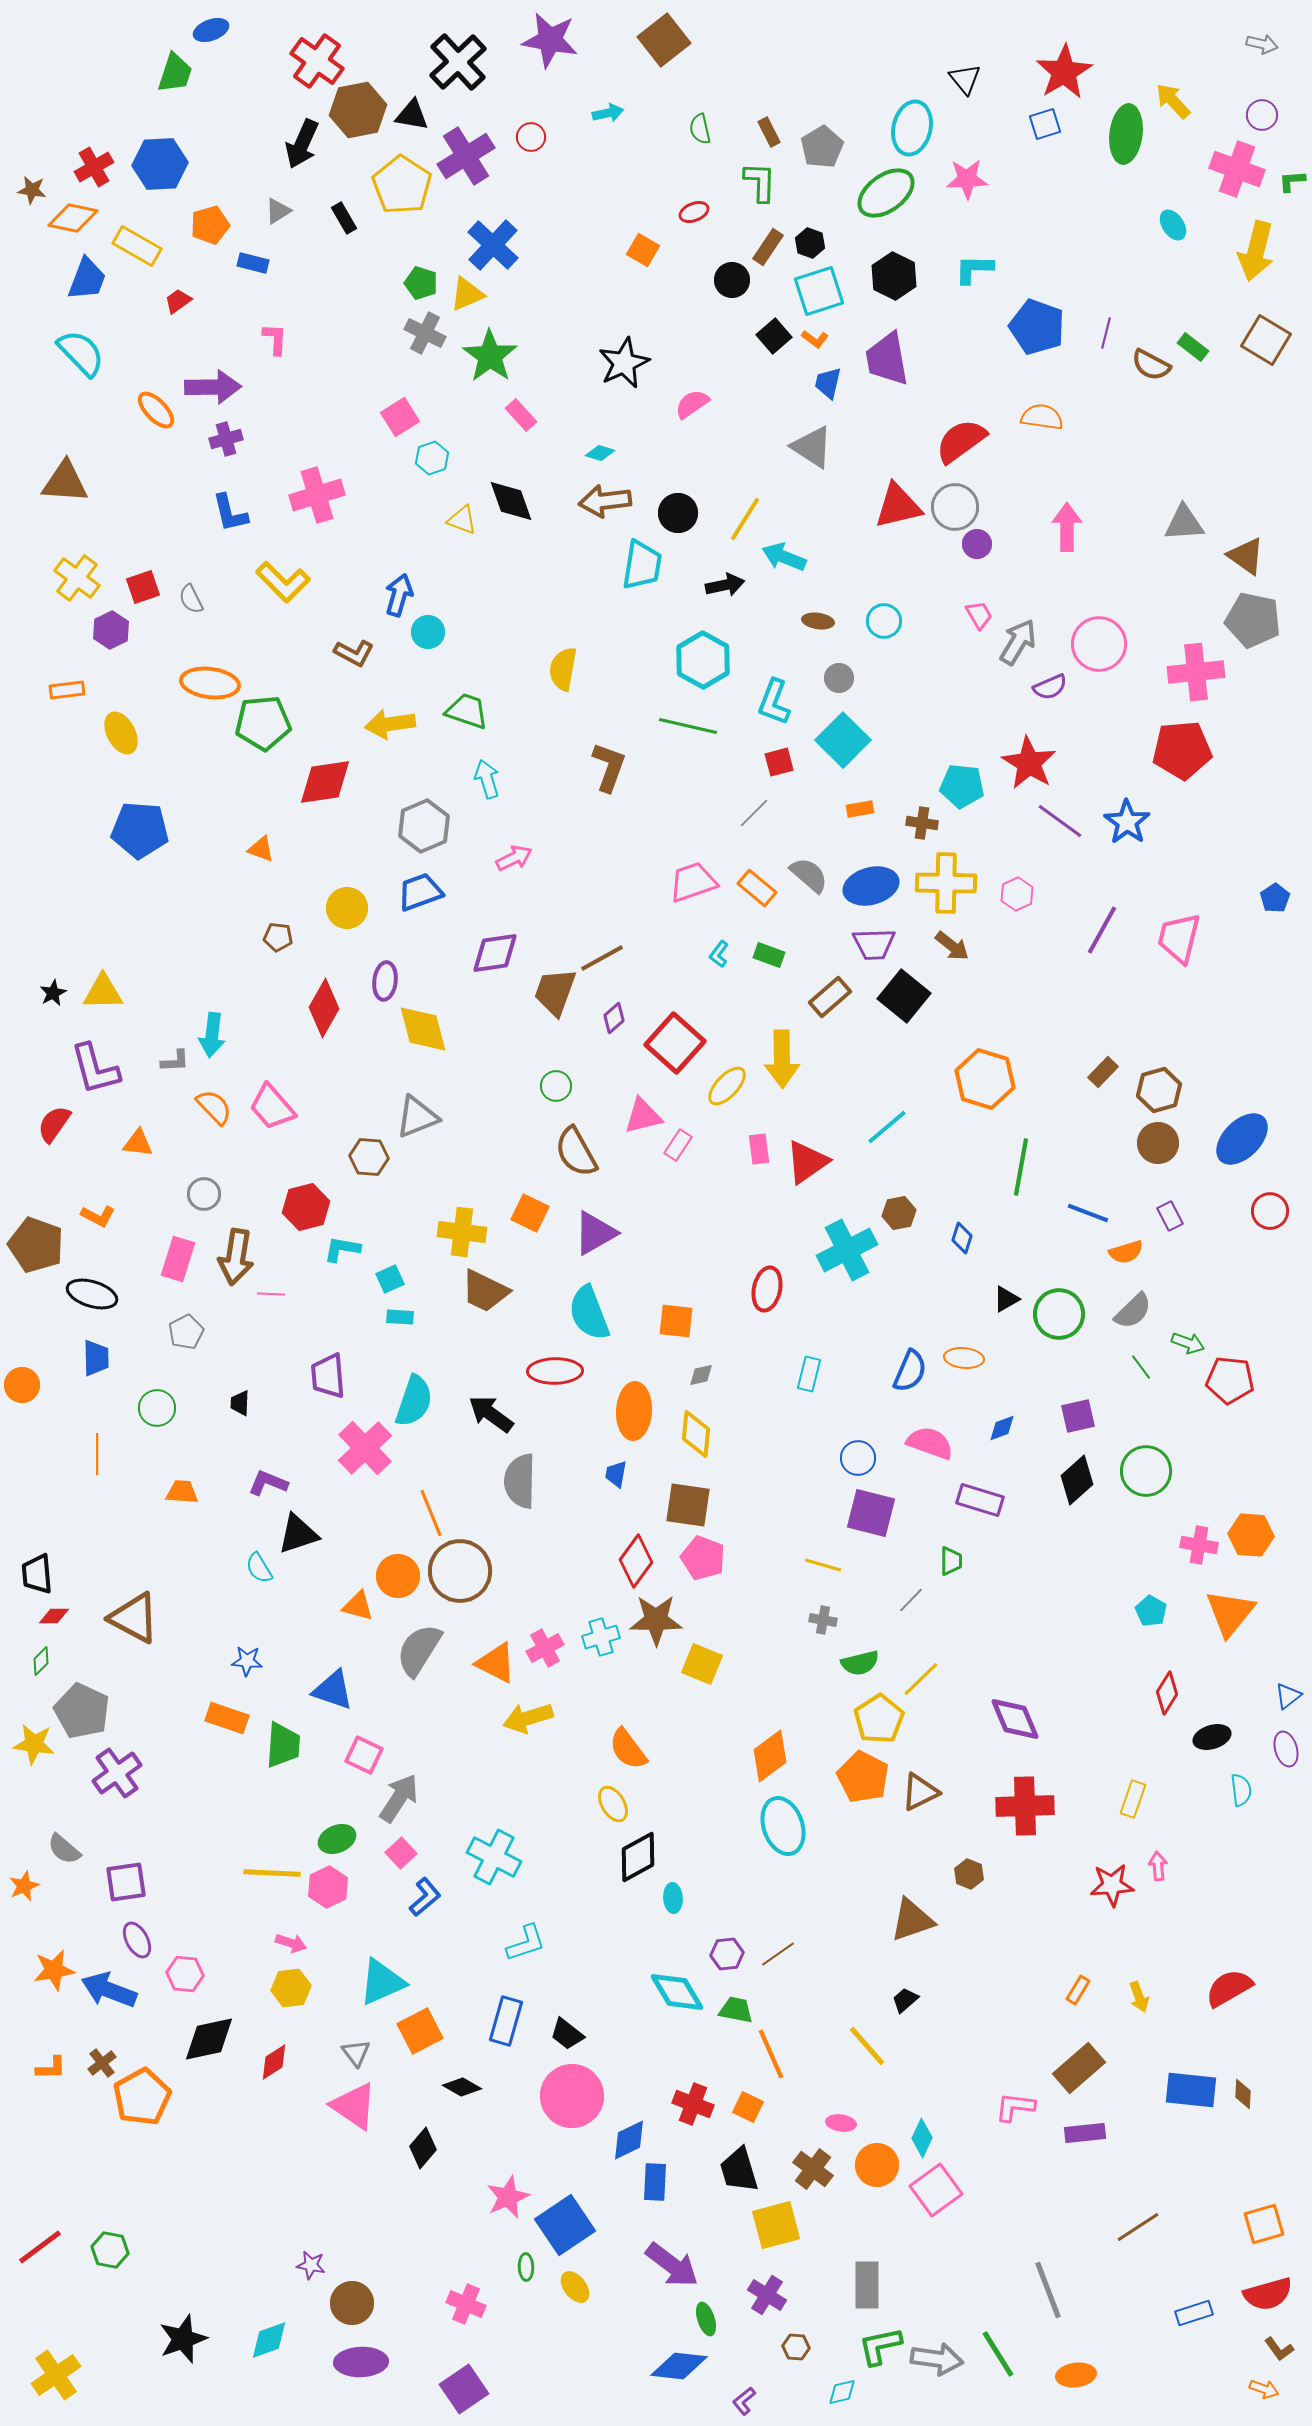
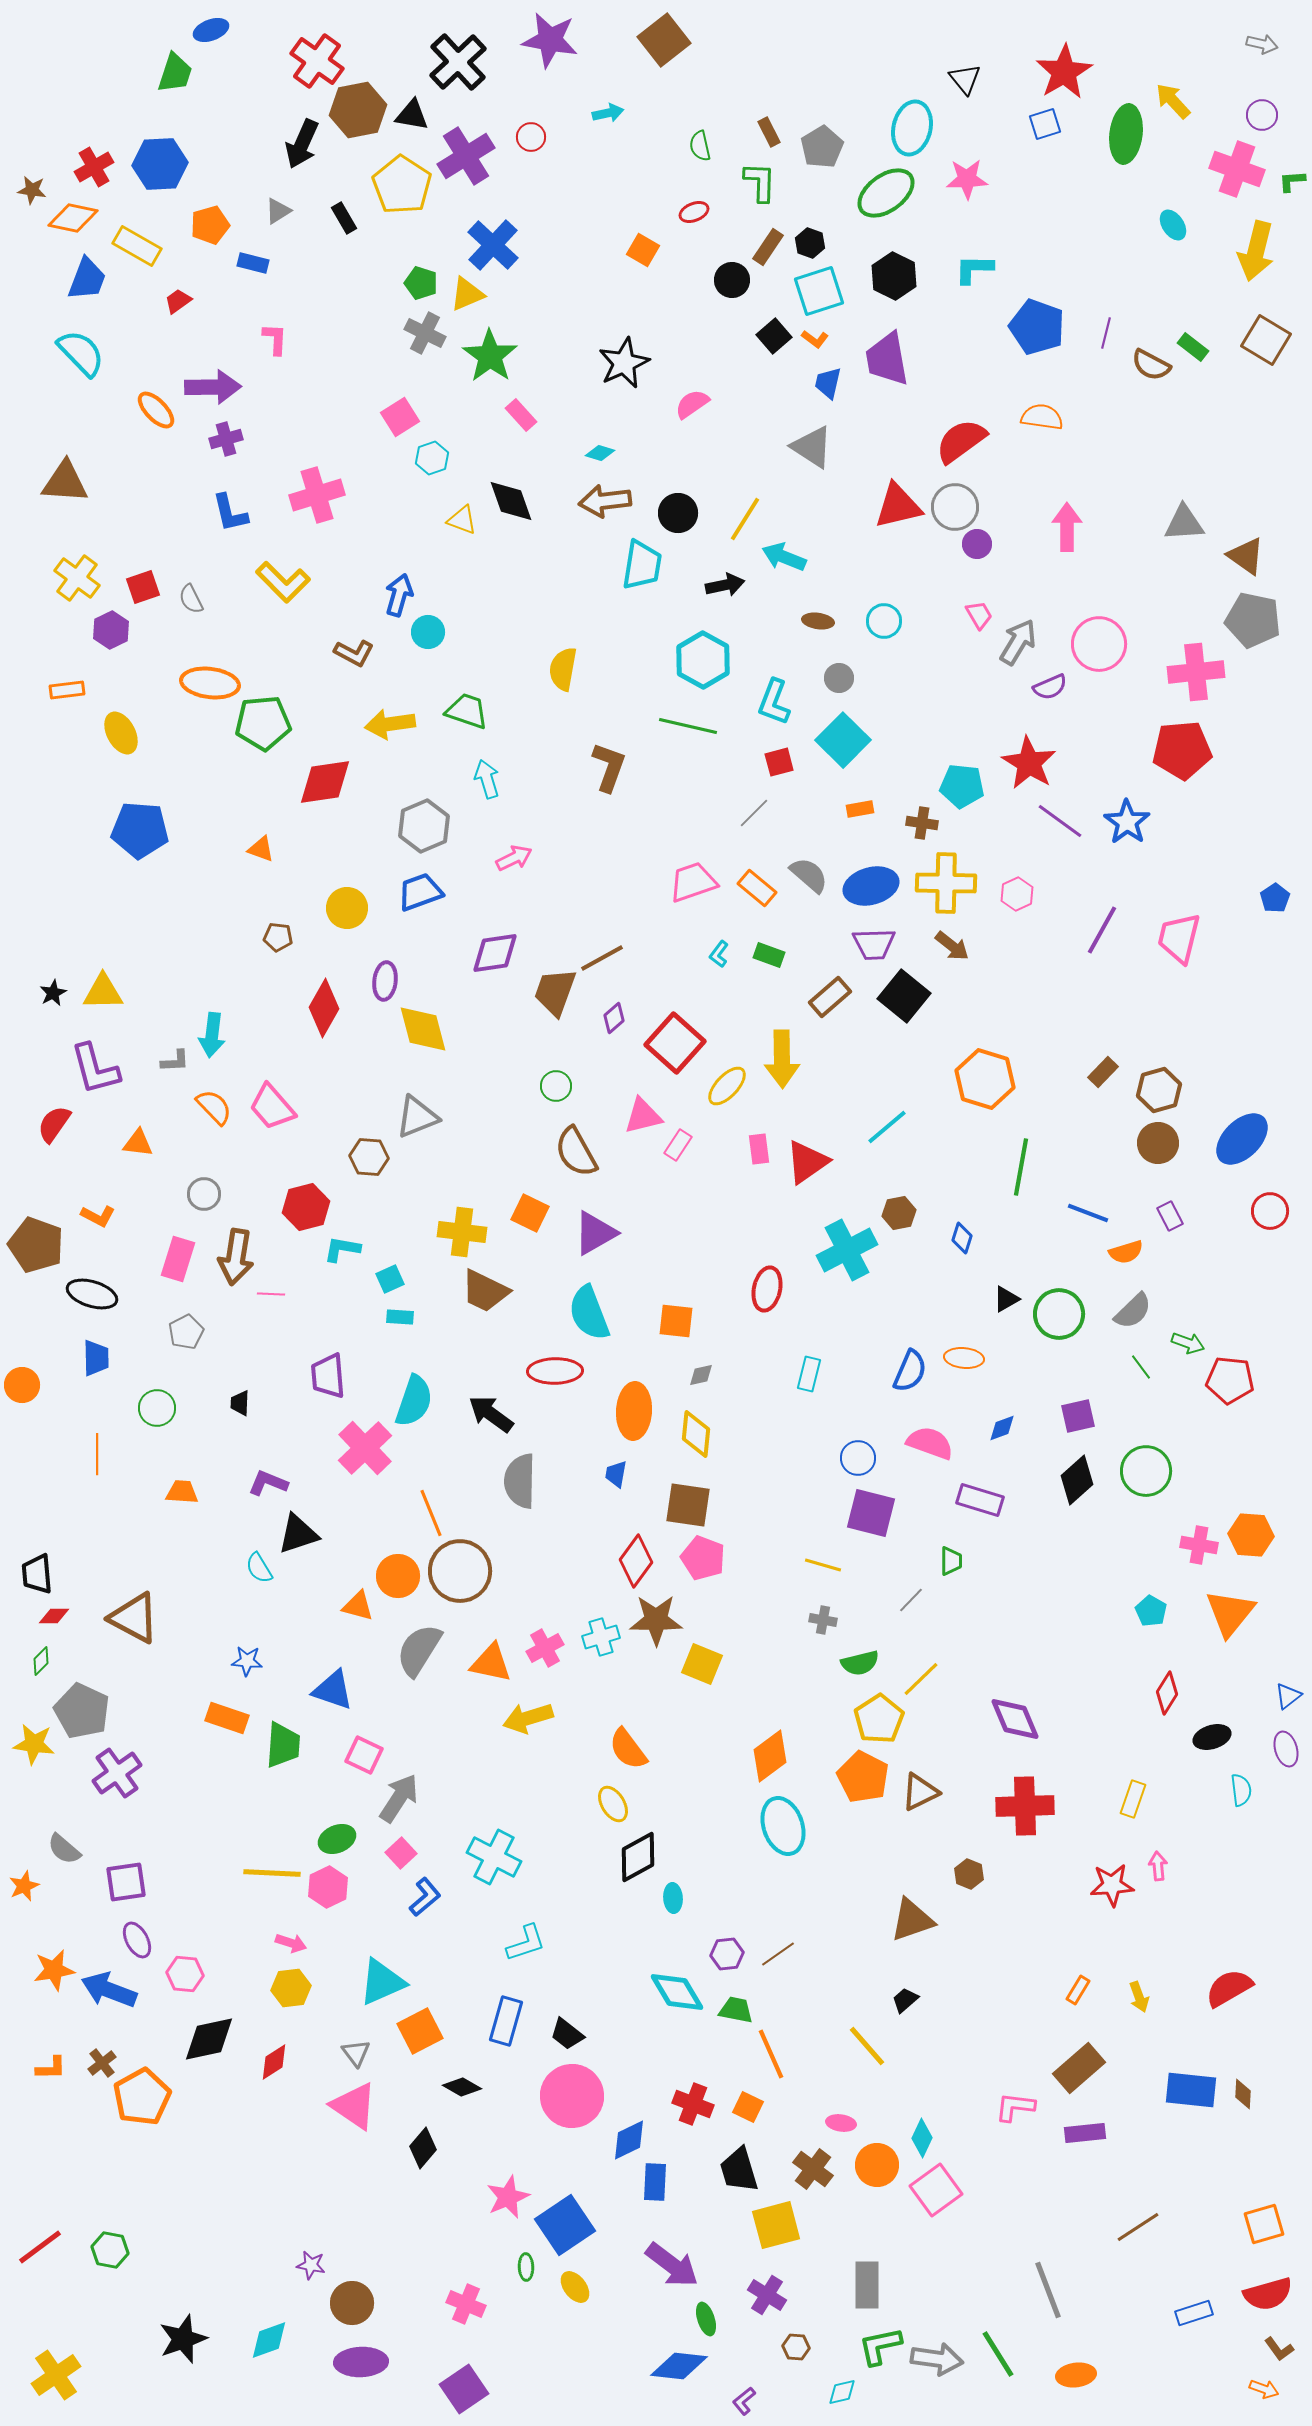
green semicircle at (700, 129): moved 17 px down
orange triangle at (496, 1663): moved 5 px left; rotated 15 degrees counterclockwise
